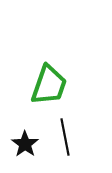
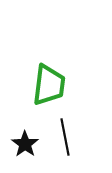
green trapezoid: rotated 12 degrees counterclockwise
